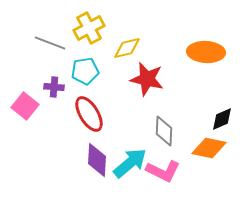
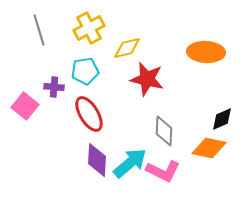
gray line: moved 11 px left, 13 px up; rotated 52 degrees clockwise
